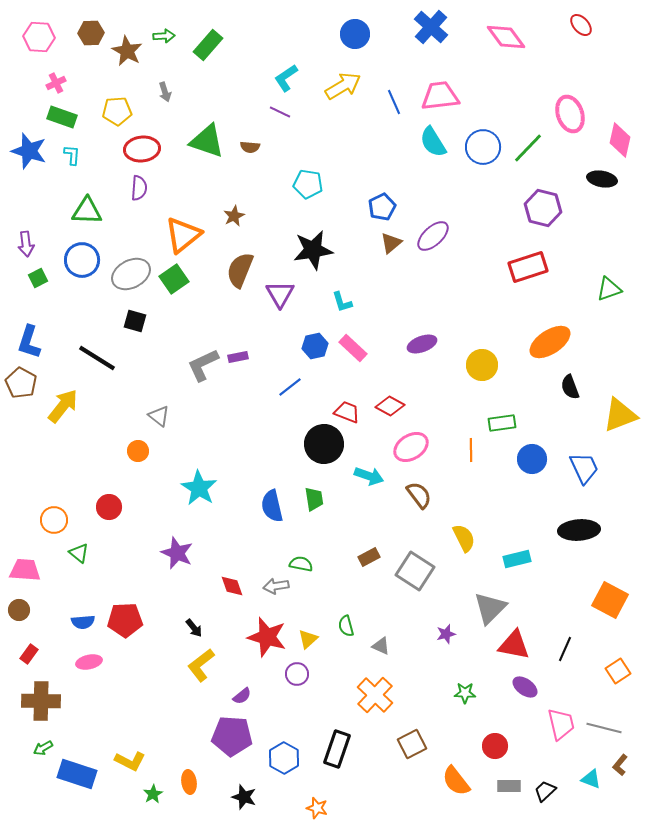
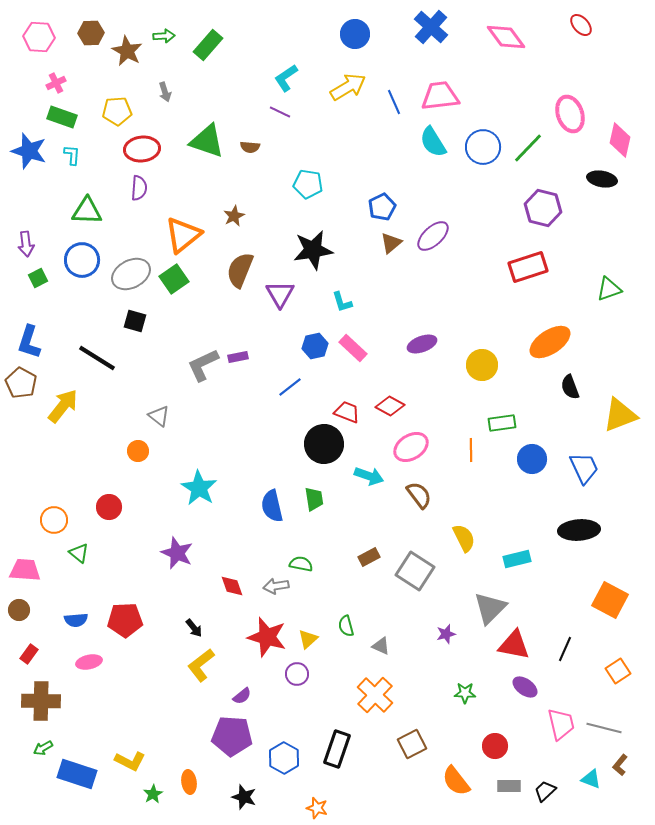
yellow arrow at (343, 86): moved 5 px right, 1 px down
blue semicircle at (83, 622): moved 7 px left, 2 px up
